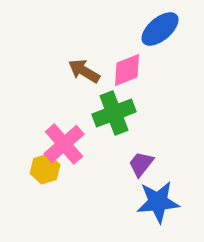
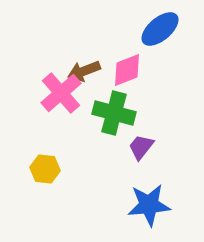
brown arrow: rotated 52 degrees counterclockwise
green cross: rotated 36 degrees clockwise
pink cross: moved 3 px left, 51 px up
purple trapezoid: moved 17 px up
yellow hexagon: rotated 24 degrees clockwise
blue star: moved 9 px left, 3 px down
